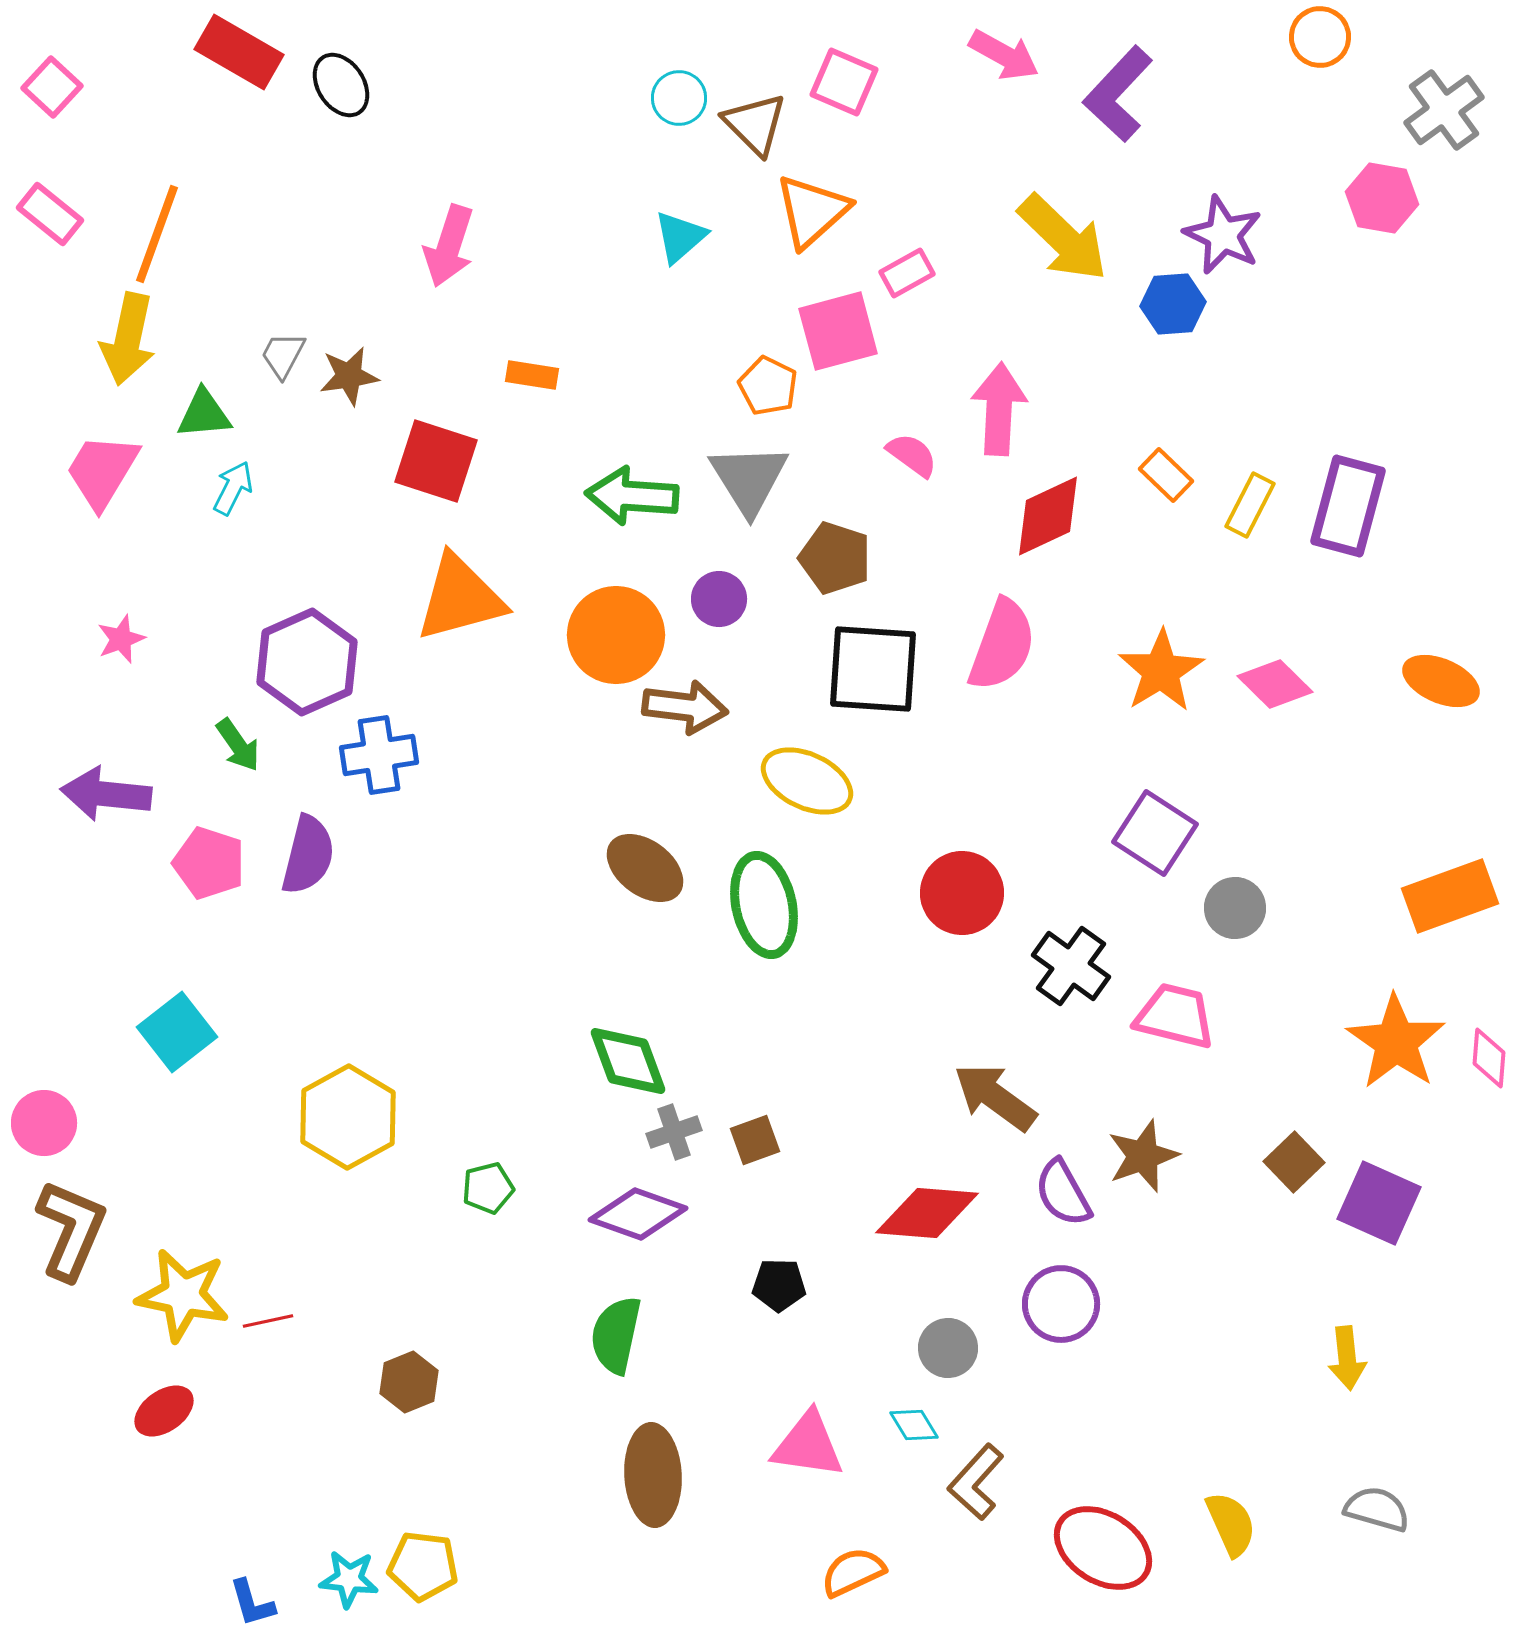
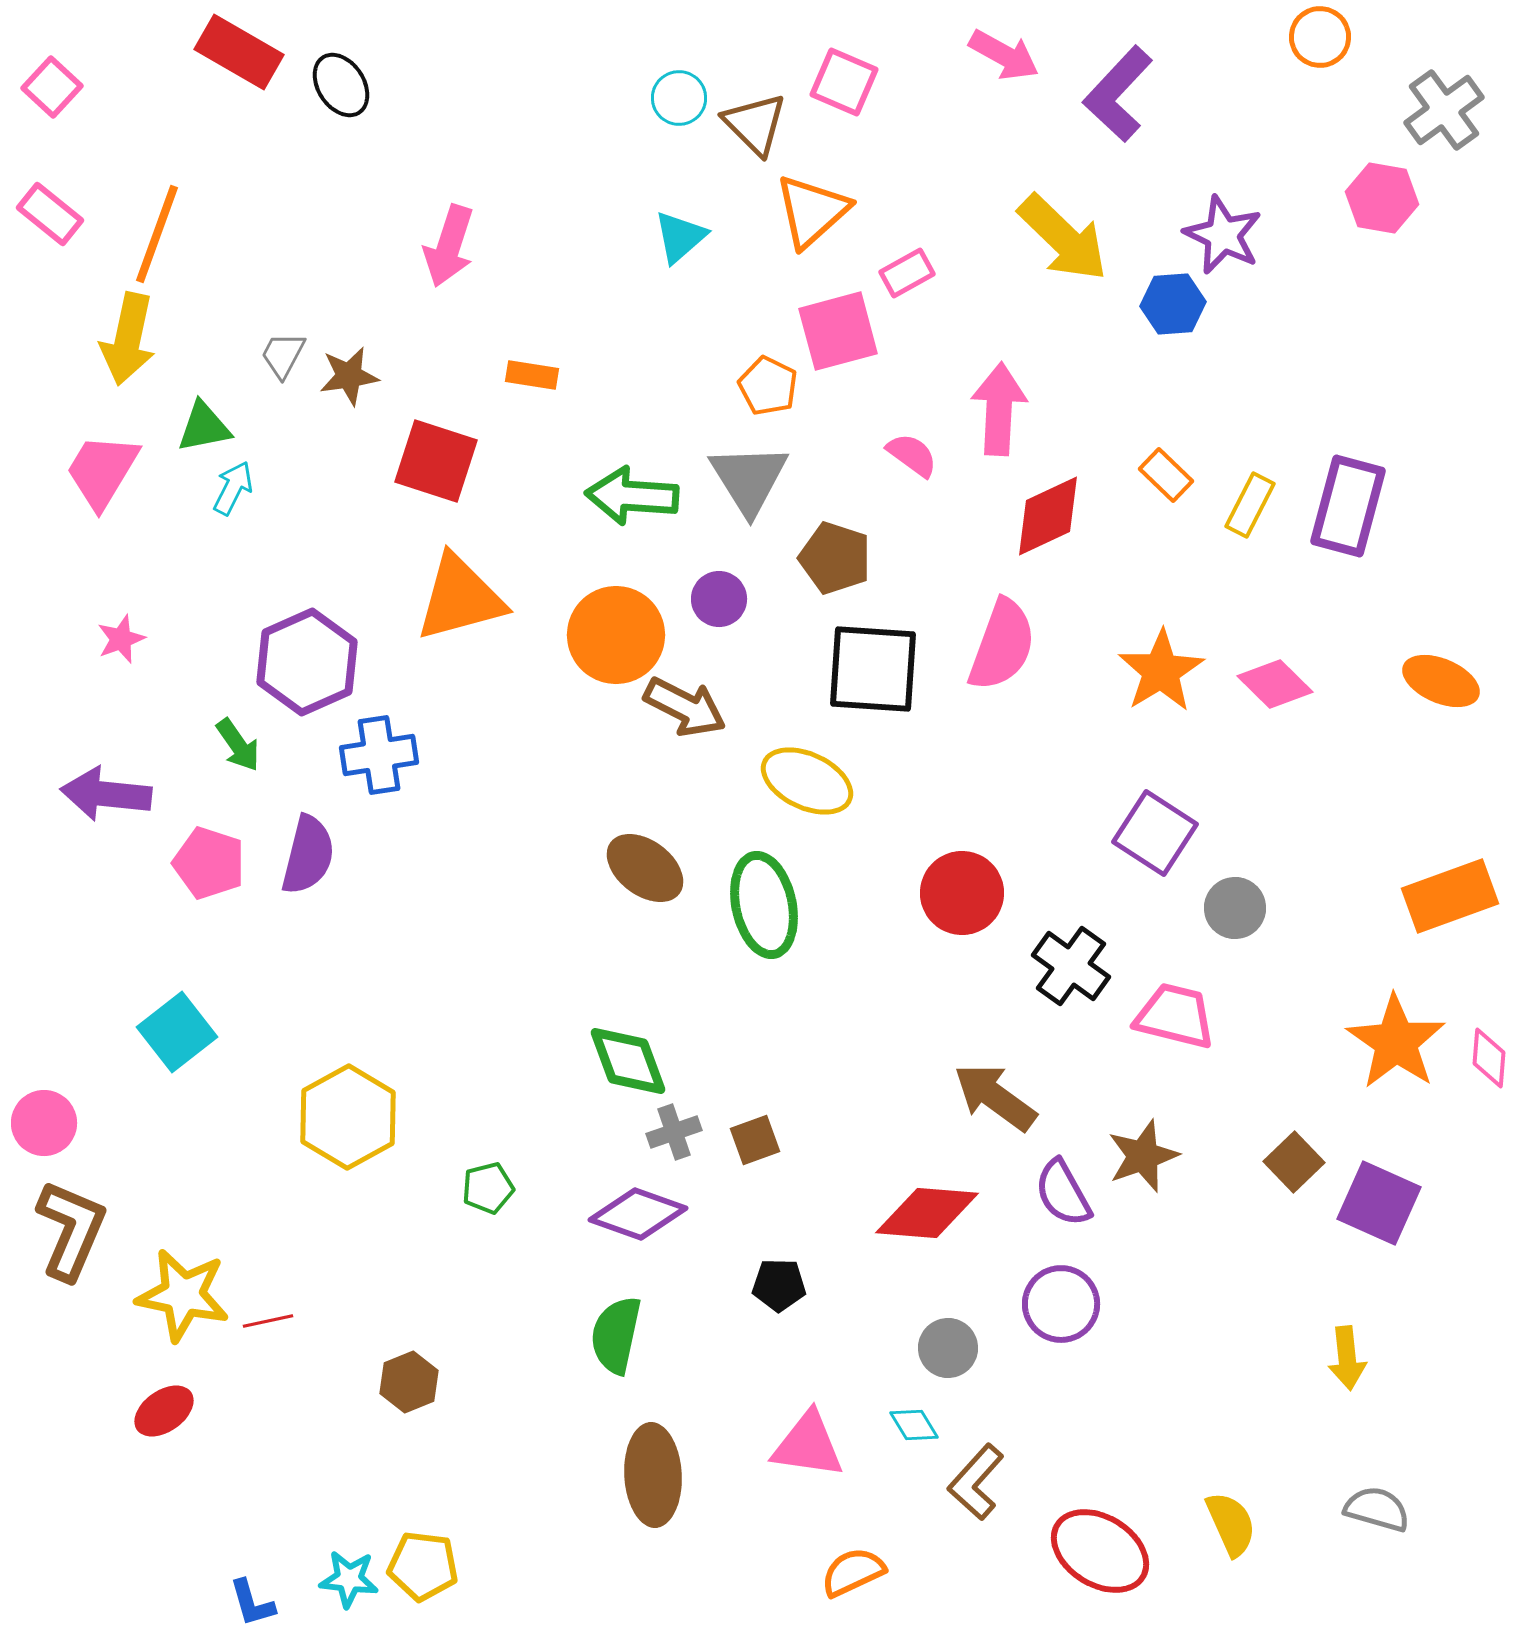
green triangle at (204, 414): moved 13 px down; rotated 6 degrees counterclockwise
brown arrow at (685, 707): rotated 20 degrees clockwise
red ellipse at (1103, 1548): moved 3 px left, 3 px down
